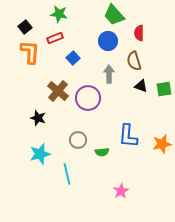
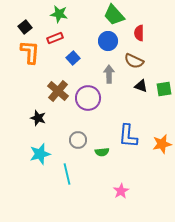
brown semicircle: rotated 48 degrees counterclockwise
